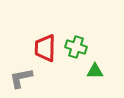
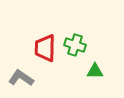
green cross: moved 1 px left, 2 px up
gray L-shape: rotated 45 degrees clockwise
